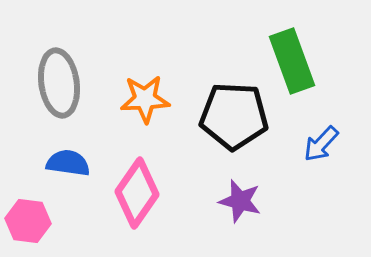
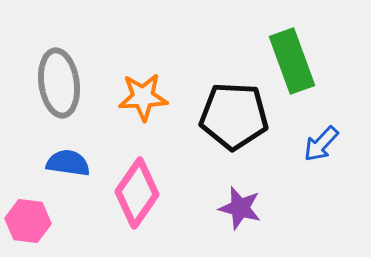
orange star: moved 2 px left, 2 px up
purple star: moved 7 px down
